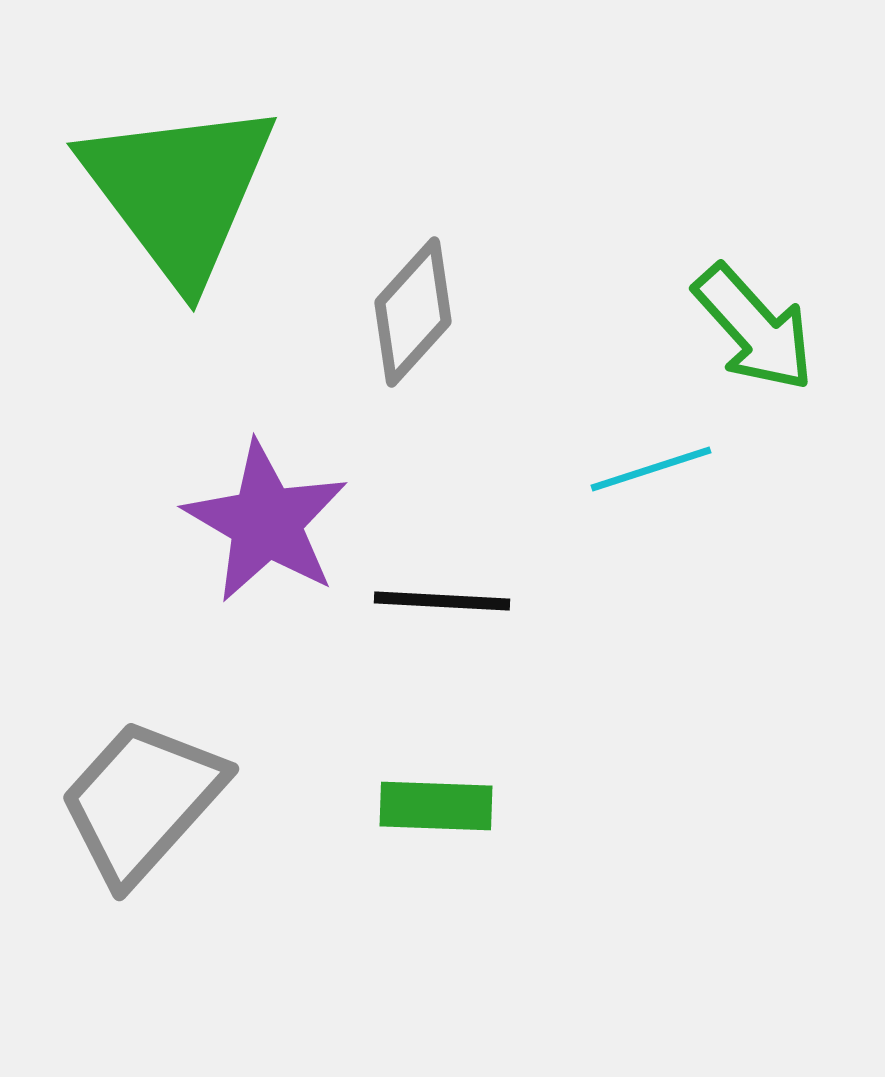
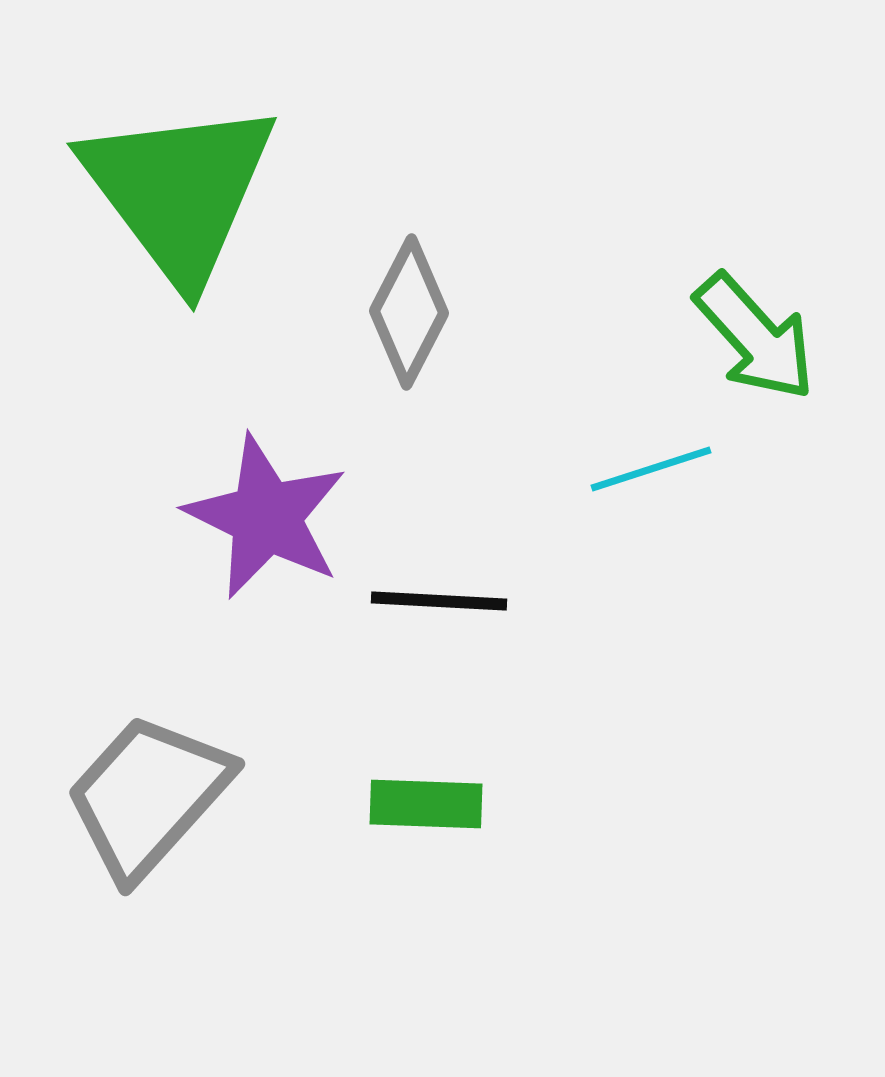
gray diamond: moved 4 px left; rotated 15 degrees counterclockwise
green arrow: moved 1 px right, 9 px down
purple star: moved 5 px up; rotated 4 degrees counterclockwise
black line: moved 3 px left
gray trapezoid: moved 6 px right, 5 px up
green rectangle: moved 10 px left, 2 px up
